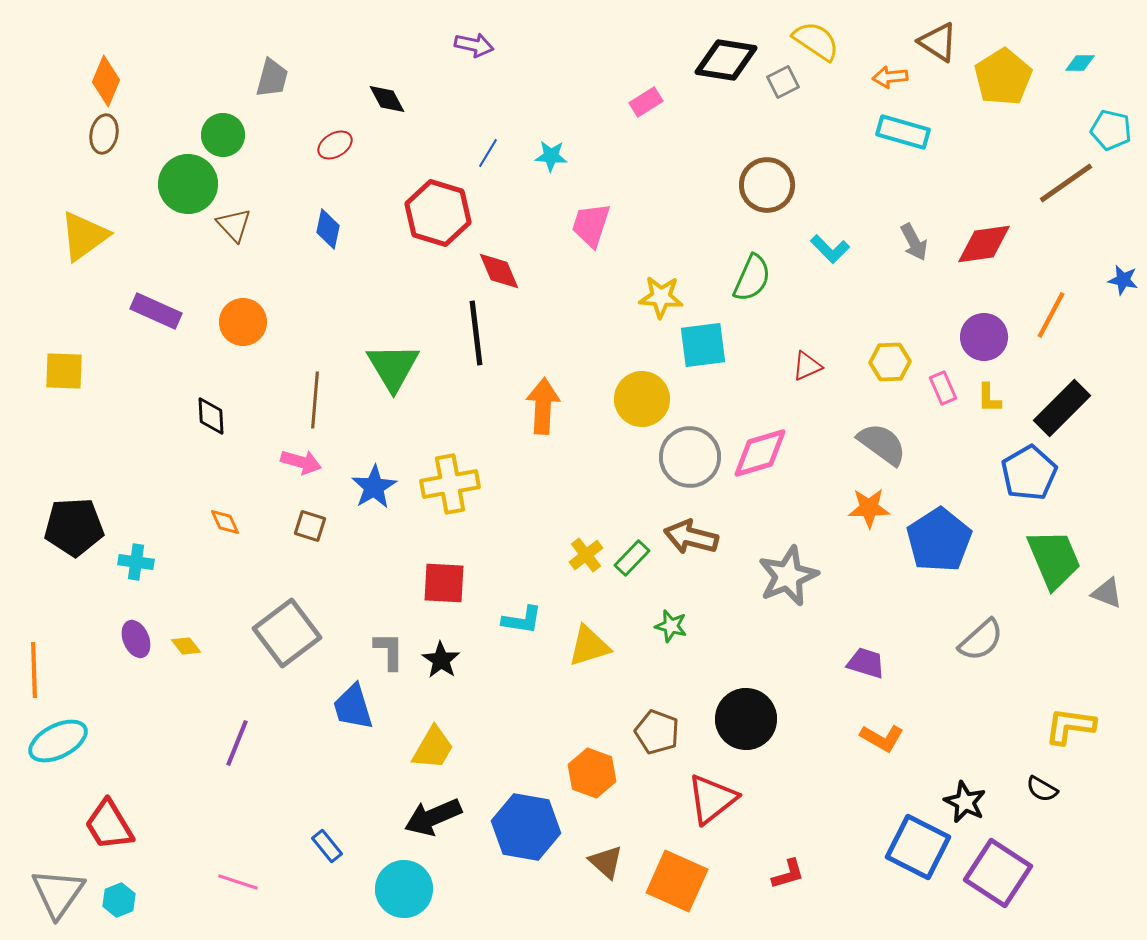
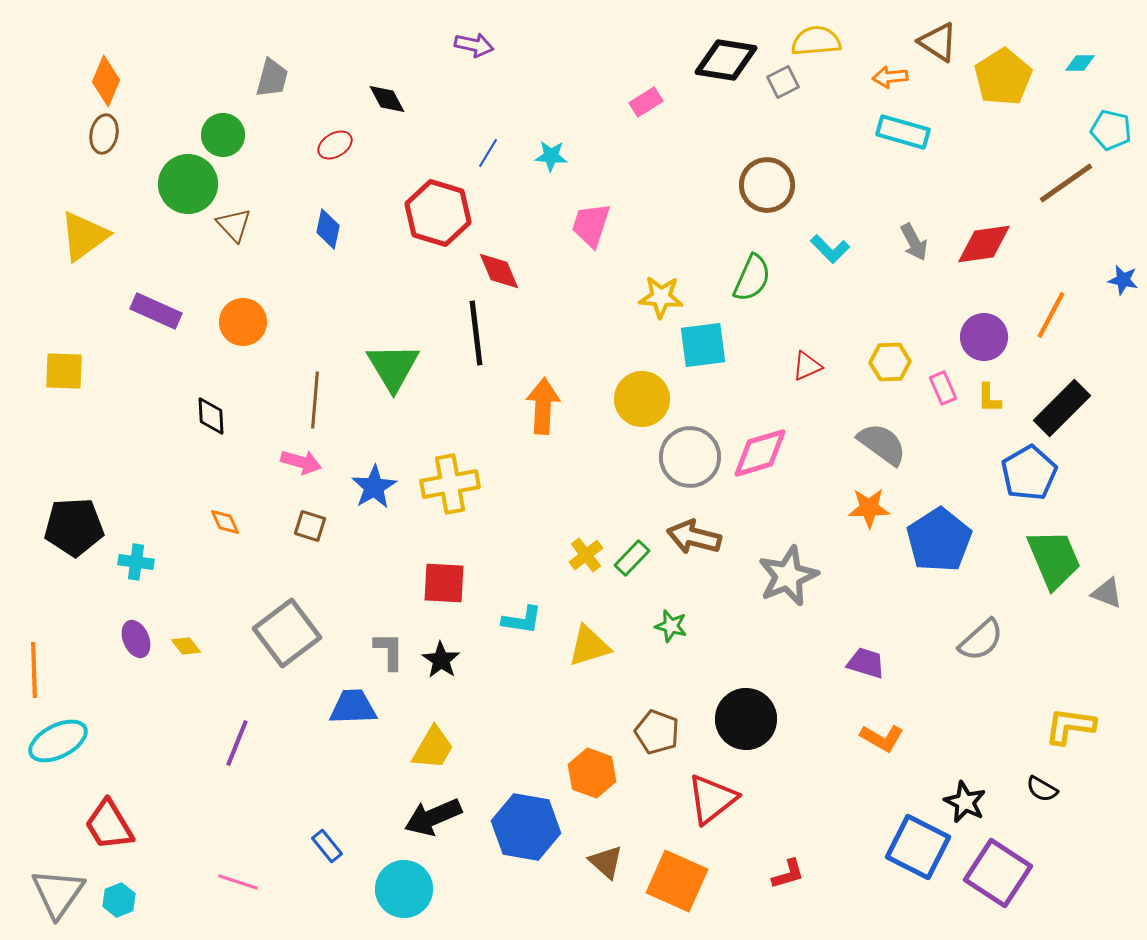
yellow semicircle at (816, 41): rotated 39 degrees counterclockwise
brown arrow at (691, 537): moved 3 px right
blue trapezoid at (353, 707): rotated 105 degrees clockwise
